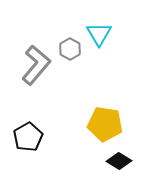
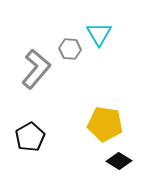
gray hexagon: rotated 25 degrees counterclockwise
gray L-shape: moved 4 px down
black pentagon: moved 2 px right
